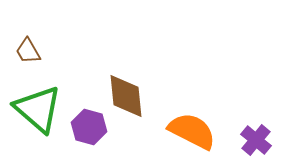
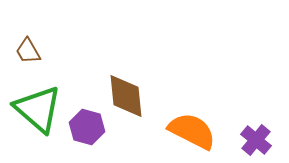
purple hexagon: moved 2 px left
